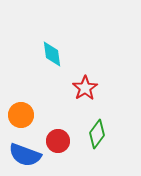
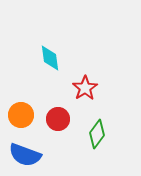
cyan diamond: moved 2 px left, 4 px down
red circle: moved 22 px up
